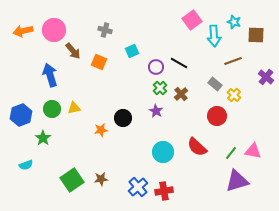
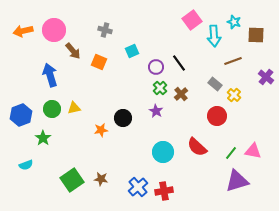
black line: rotated 24 degrees clockwise
brown star: rotated 16 degrees clockwise
